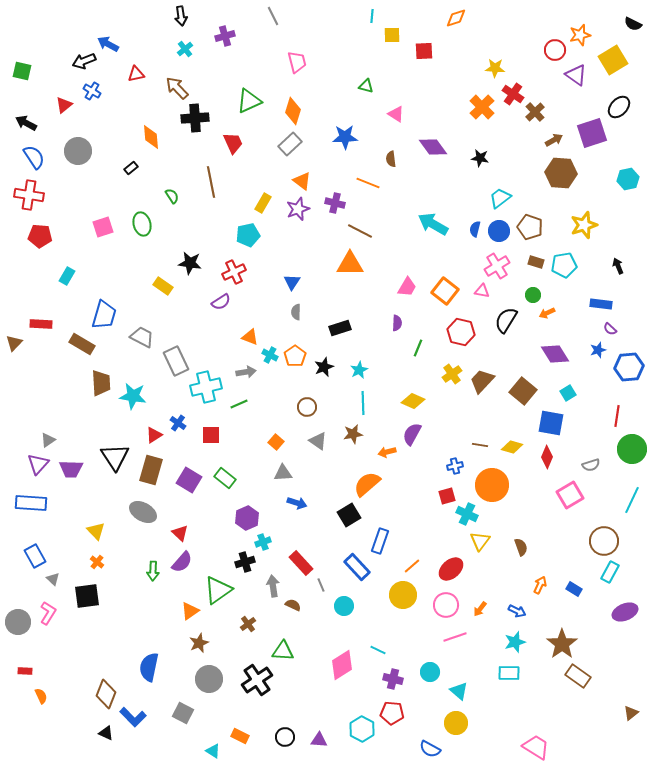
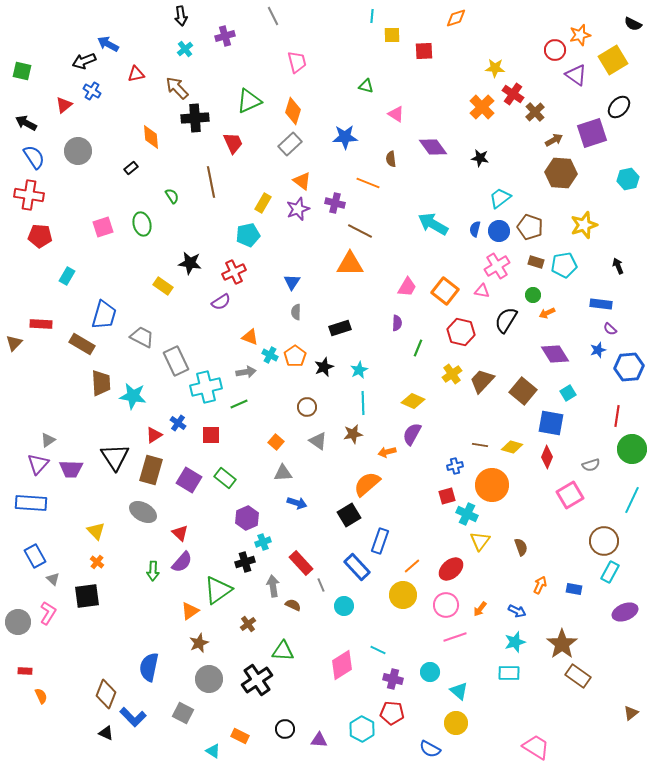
blue rectangle at (574, 589): rotated 21 degrees counterclockwise
black circle at (285, 737): moved 8 px up
